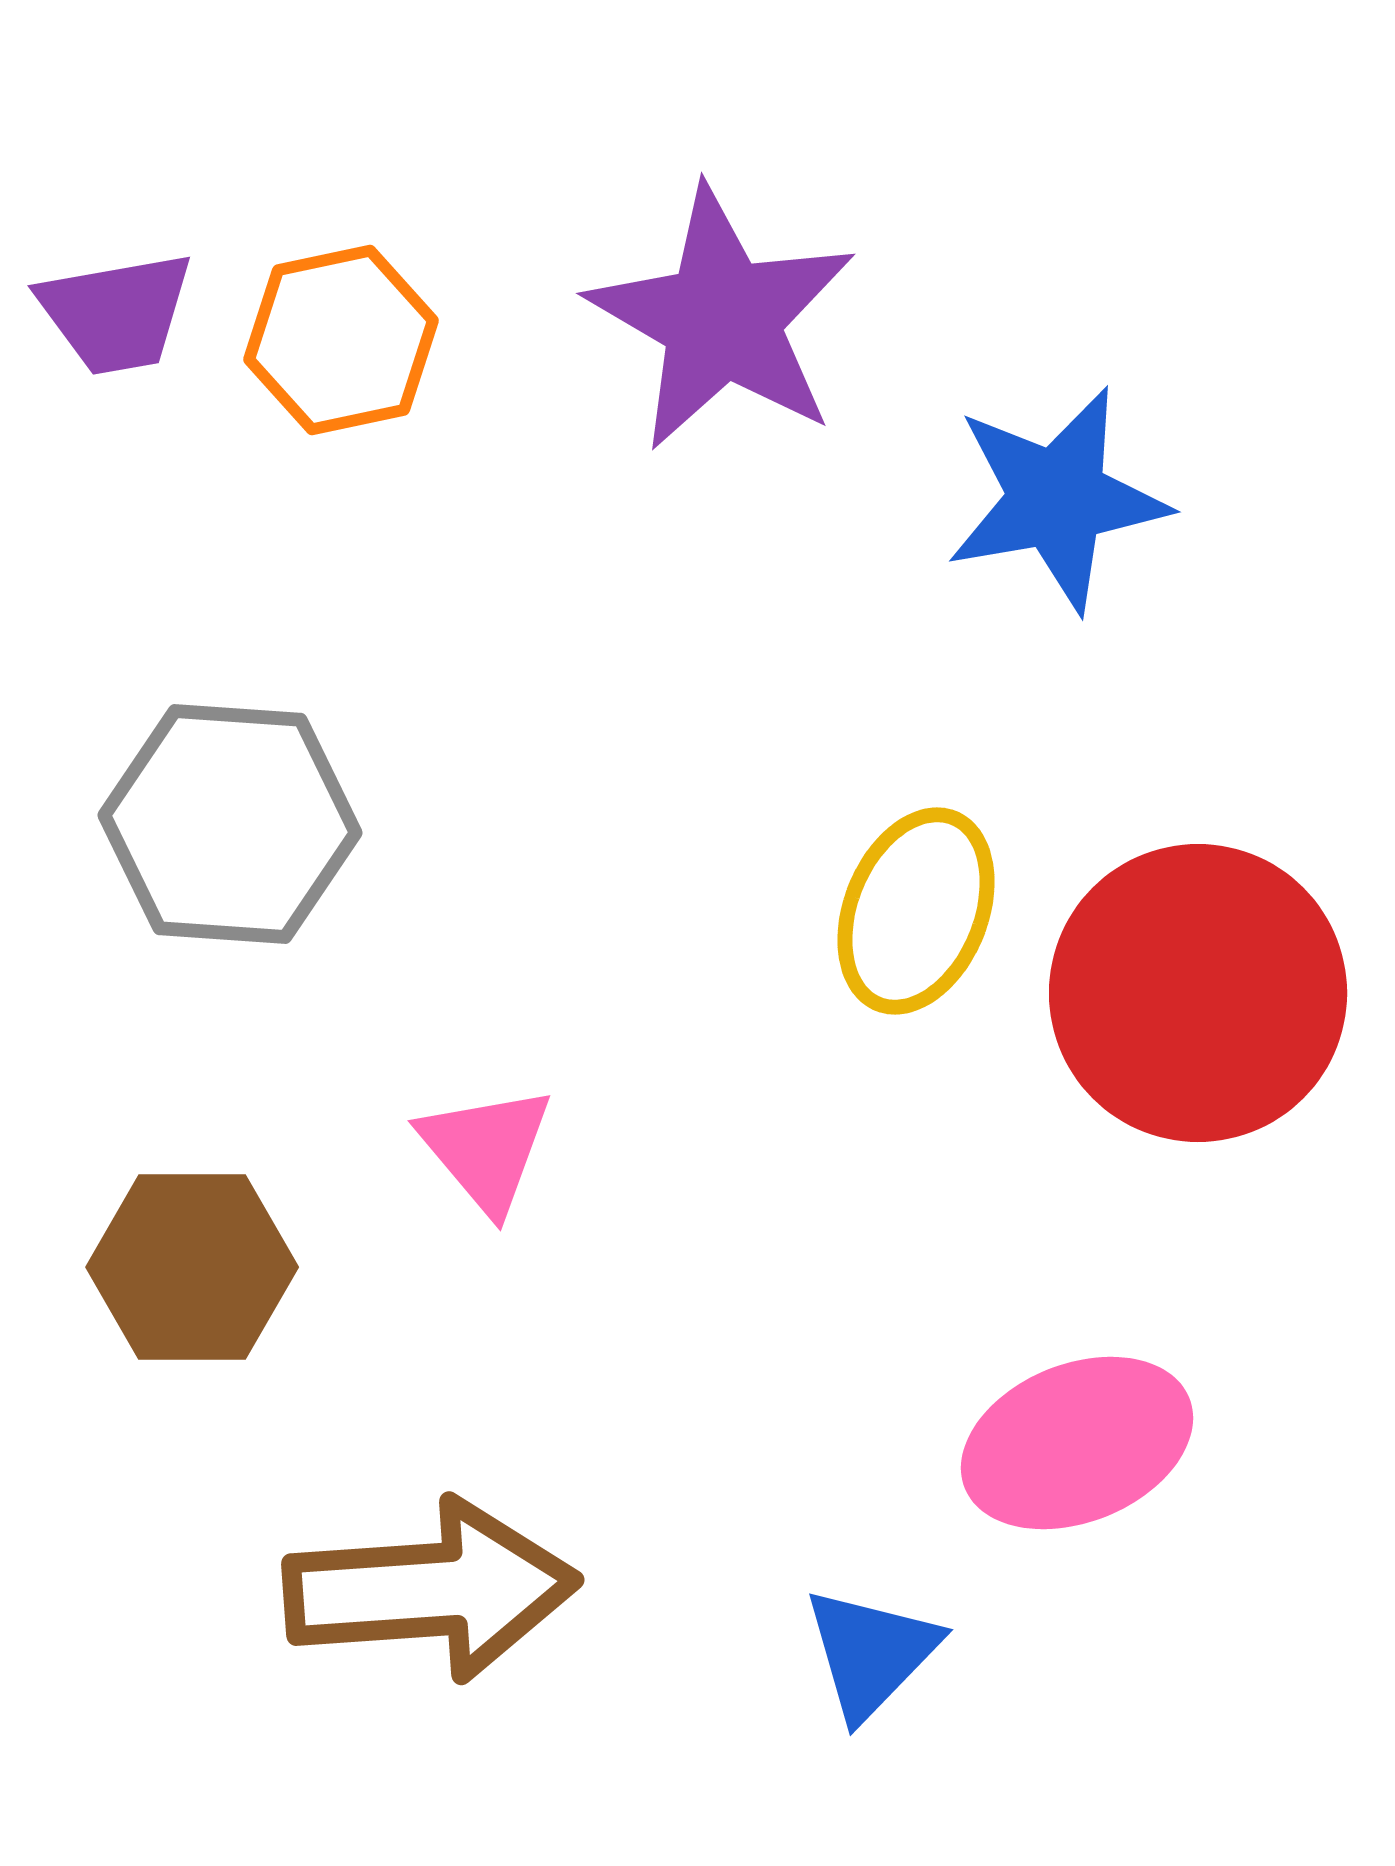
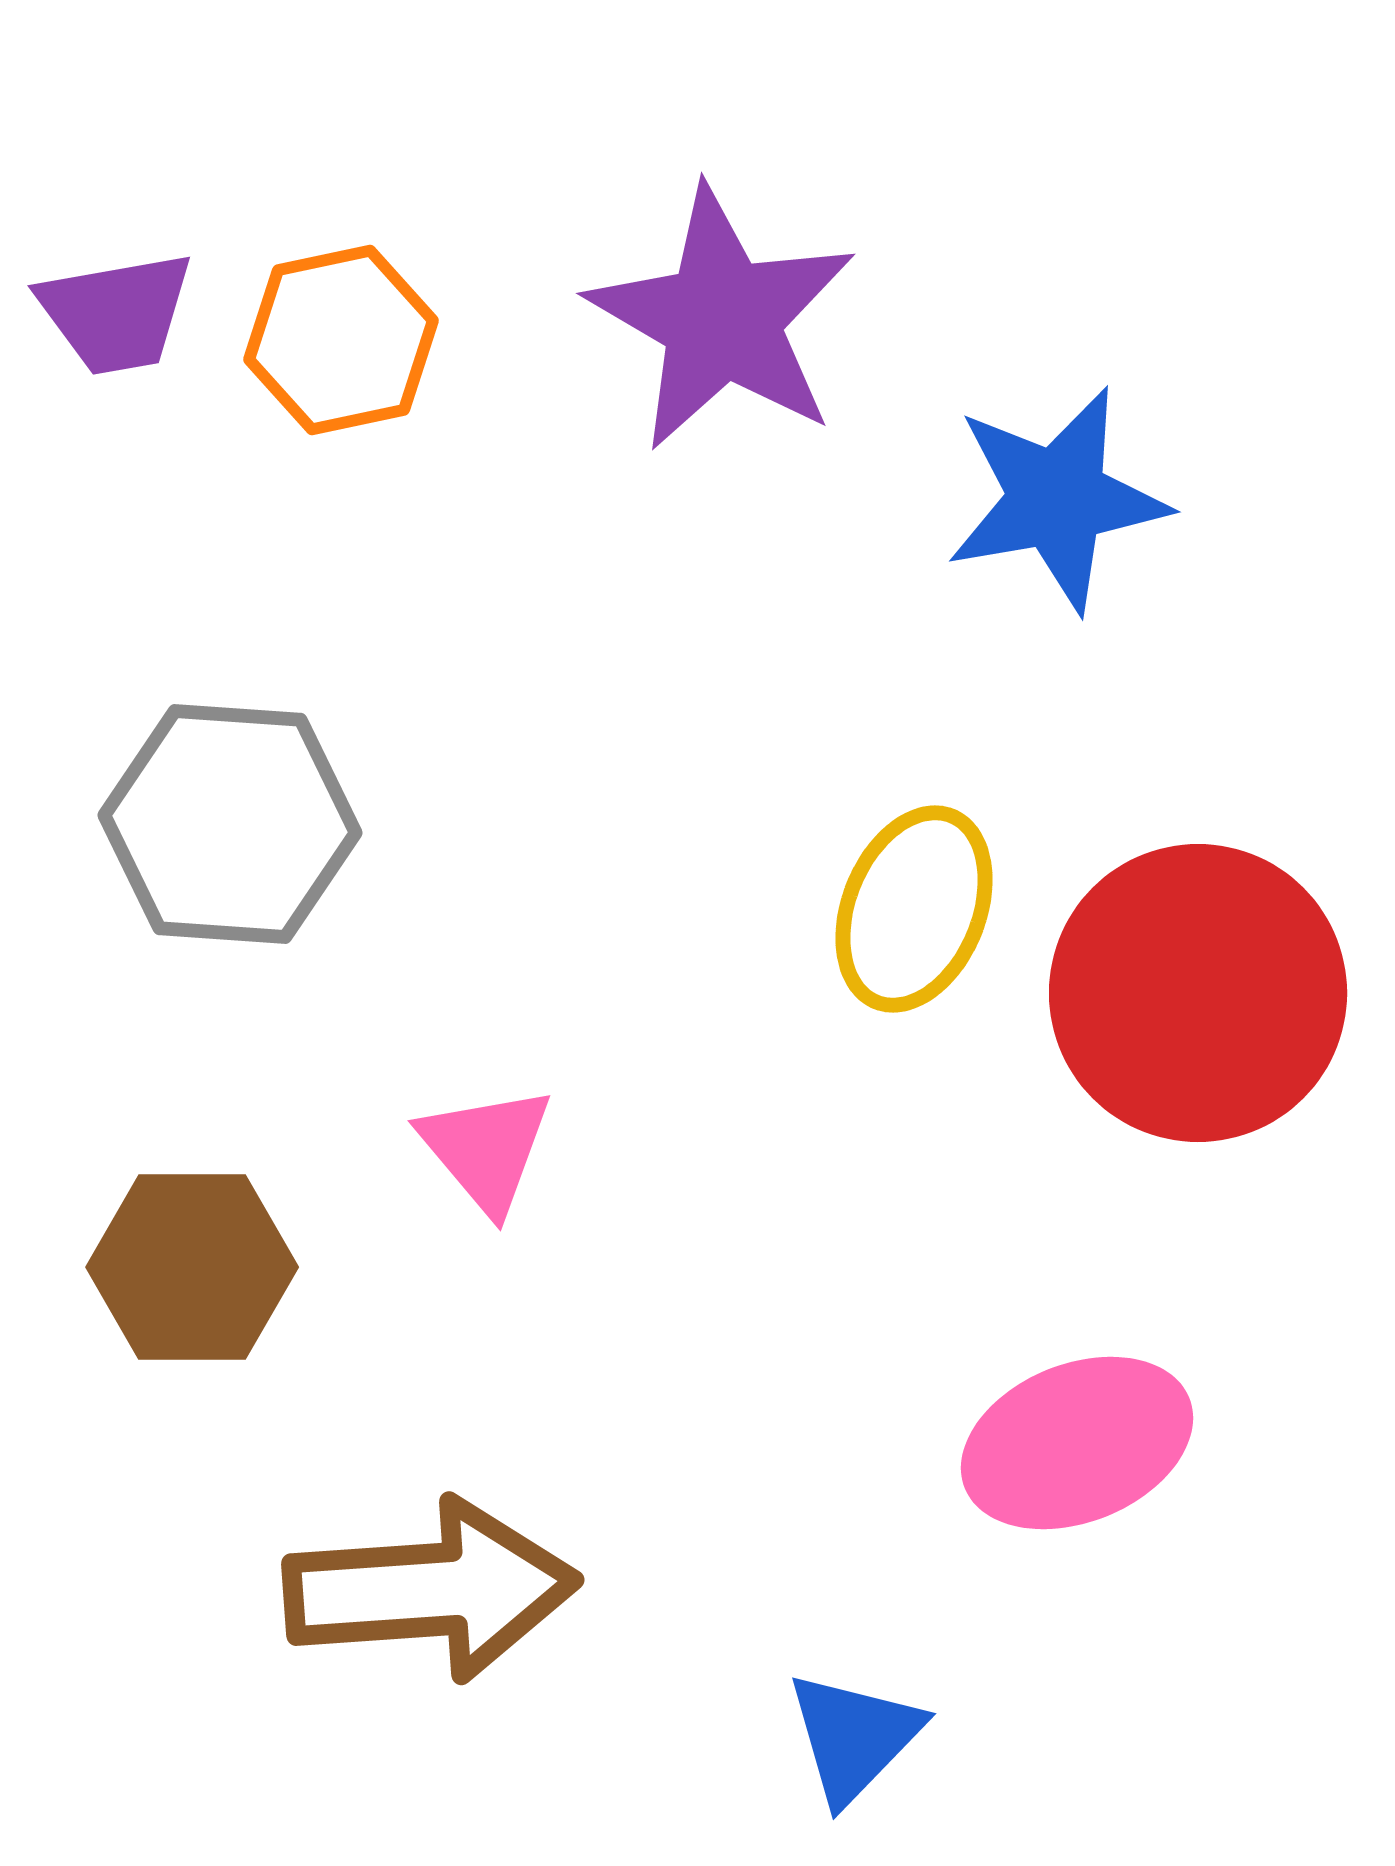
yellow ellipse: moved 2 px left, 2 px up
blue triangle: moved 17 px left, 84 px down
